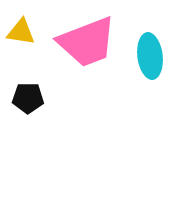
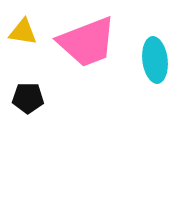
yellow triangle: moved 2 px right
cyan ellipse: moved 5 px right, 4 px down
